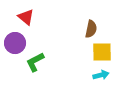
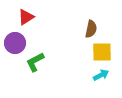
red triangle: rotated 48 degrees clockwise
cyan arrow: rotated 14 degrees counterclockwise
